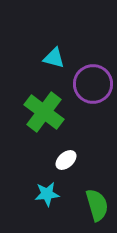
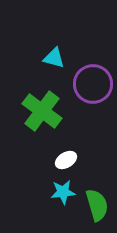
green cross: moved 2 px left, 1 px up
white ellipse: rotated 10 degrees clockwise
cyan star: moved 16 px right, 2 px up
